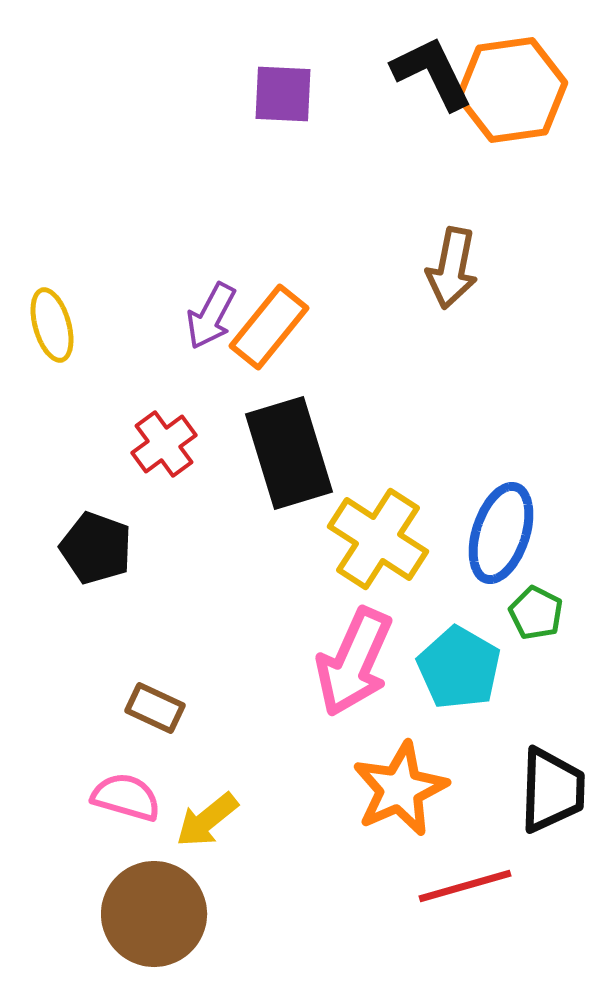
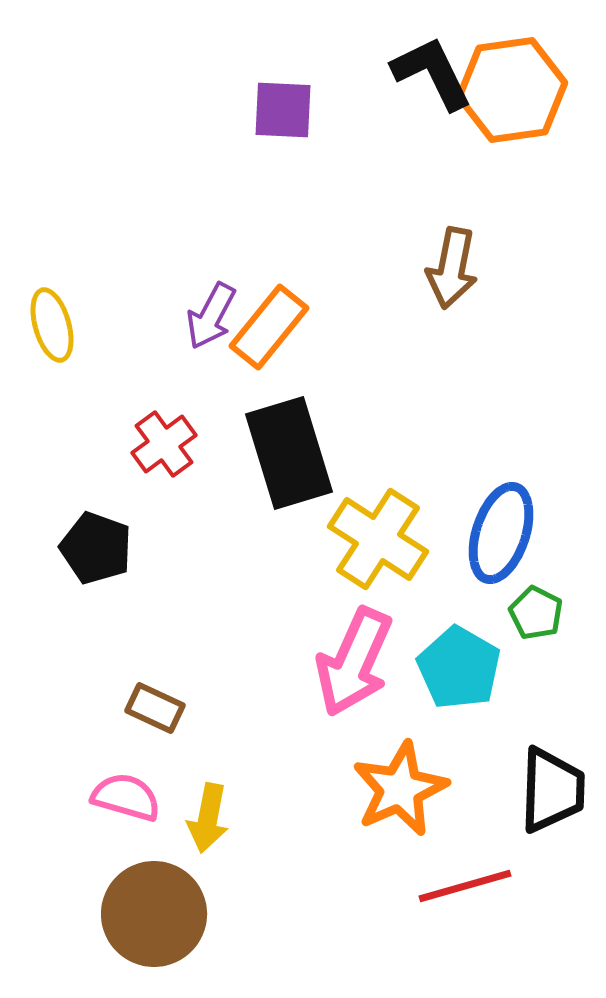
purple square: moved 16 px down
yellow arrow: moved 1 px right, 2 px up; rotated 40 degrees counterclockwise
